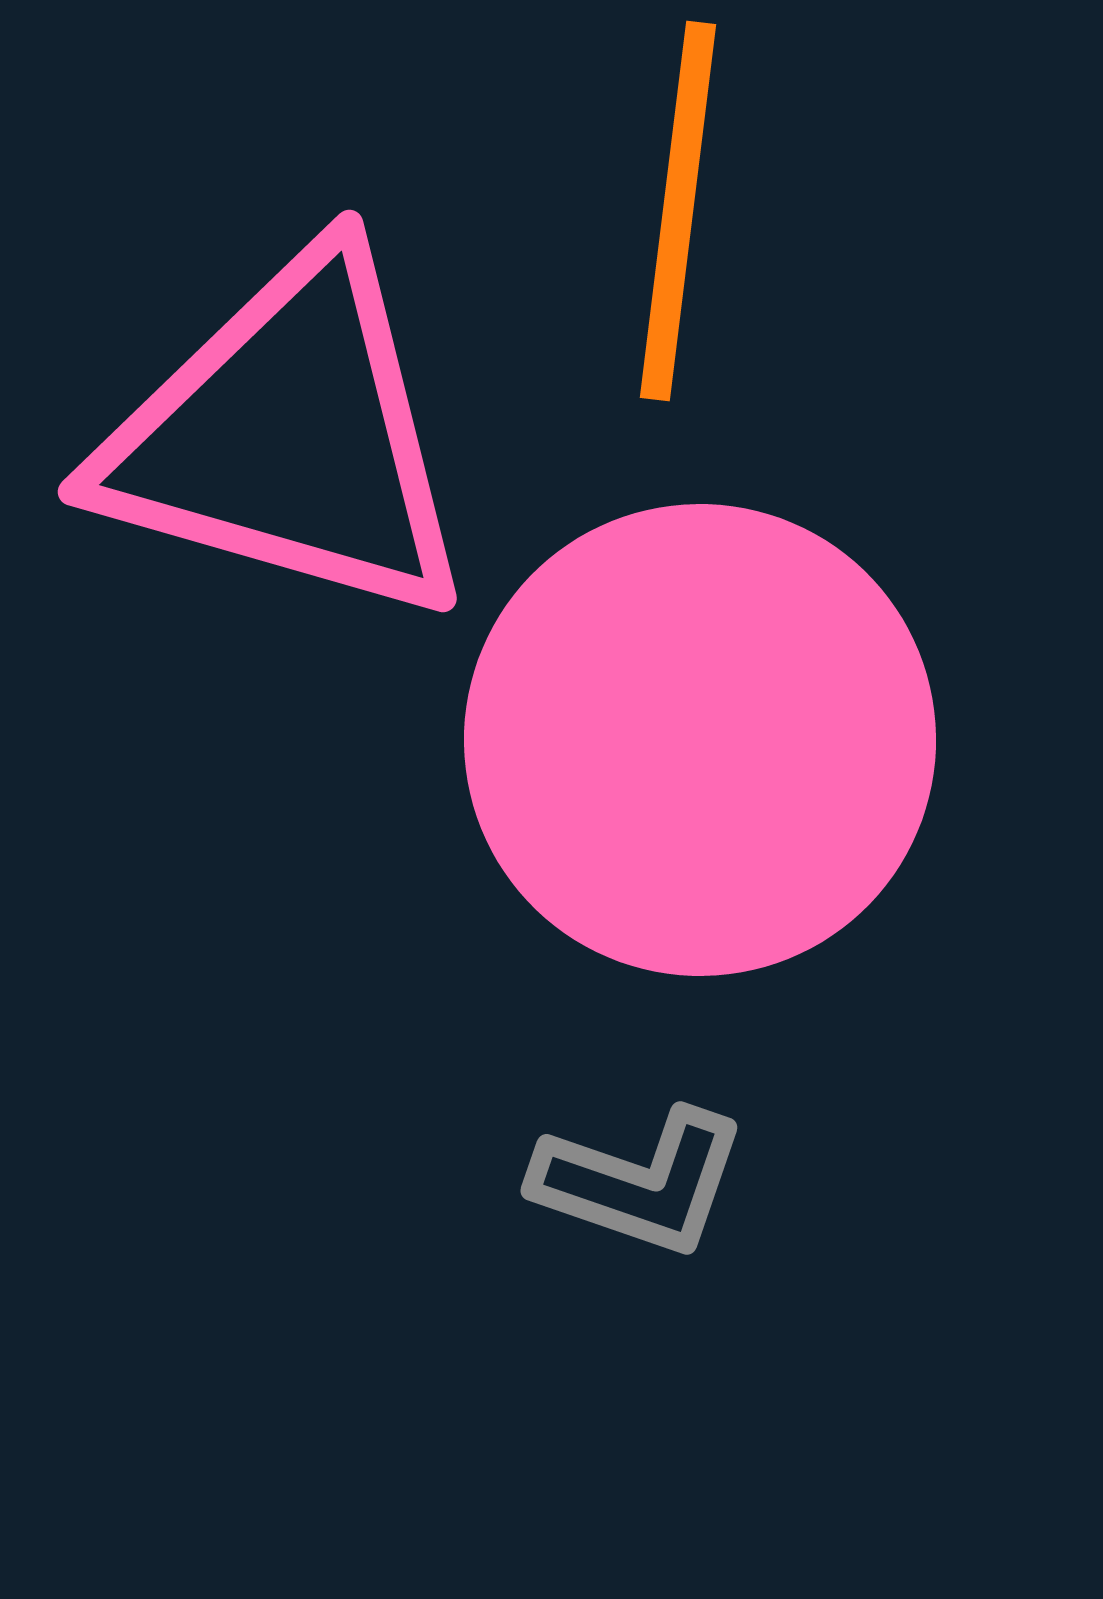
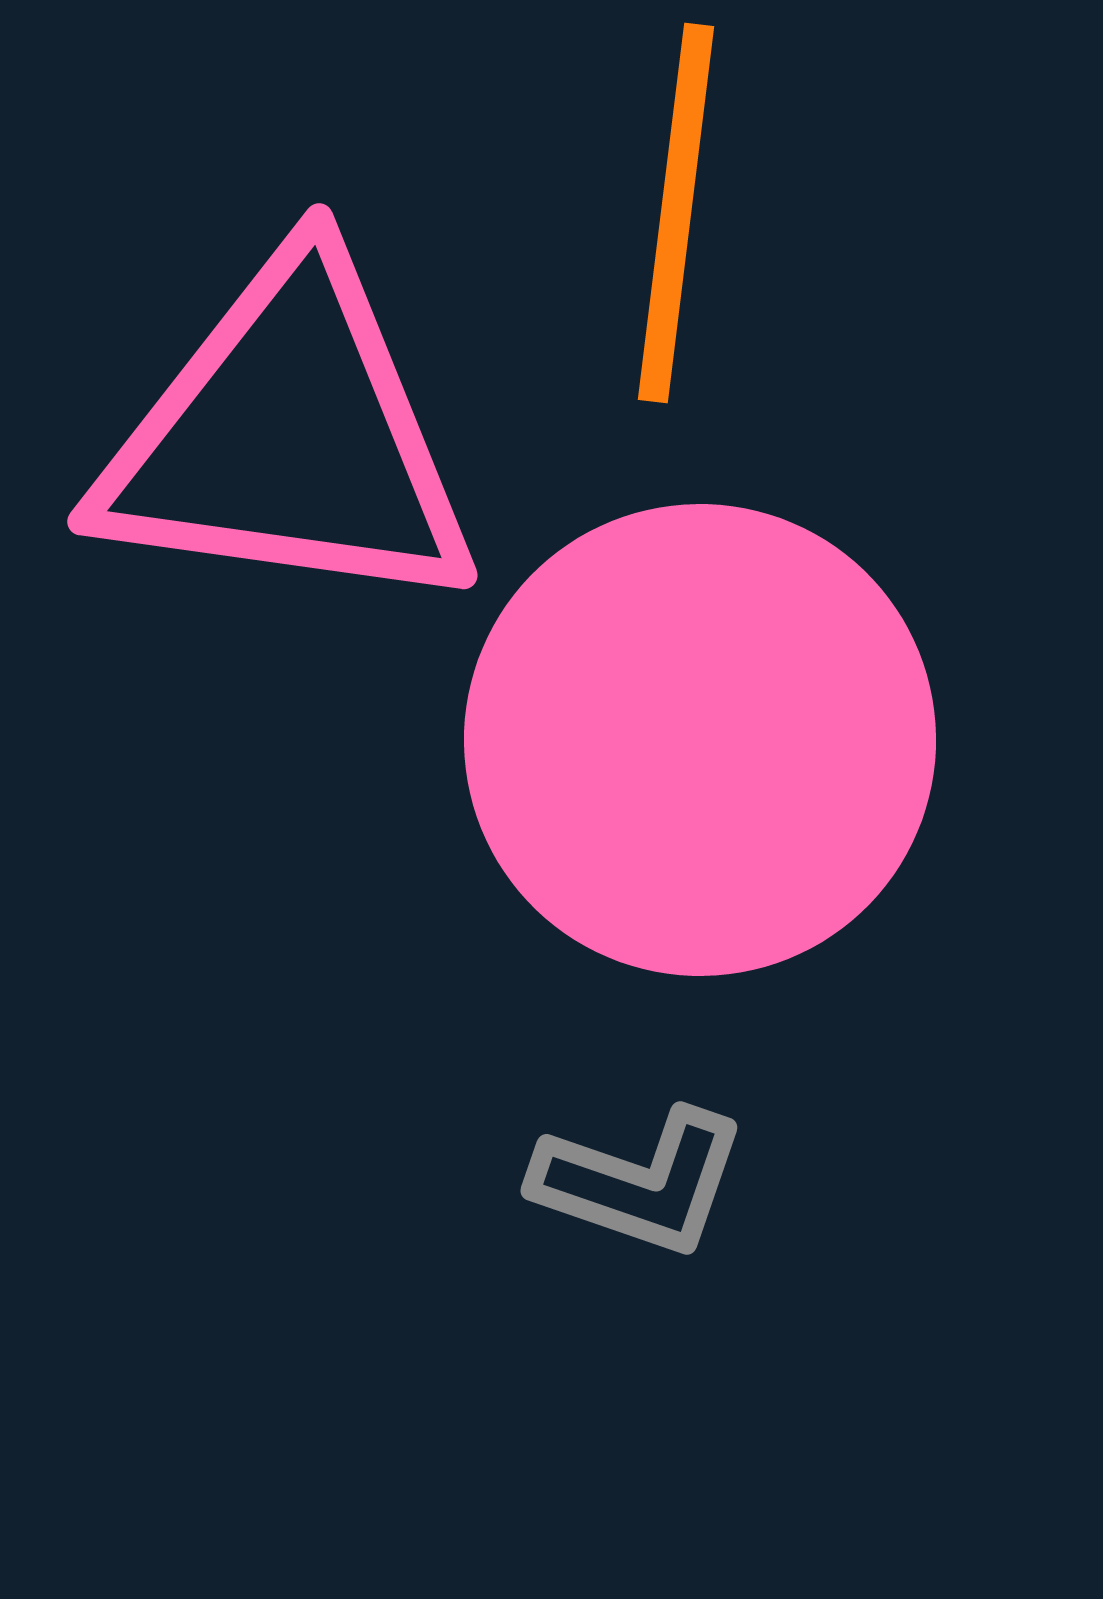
orange line: moved 2 px left, 2 px down
pink triangle: rotated 8 degrees counterclockwise
